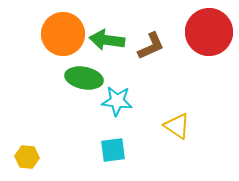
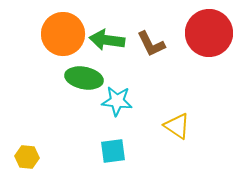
red circle: moved 1 px down
brown L-shape: moved 2 px up; rotated 88 degrees clockwise
cyan square: moved 1 px down
